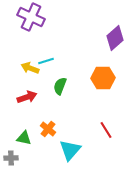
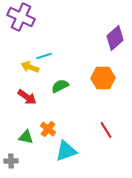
purple cross: moved 10 px left
cyan line: moved 2 px left, 5 px up
yellow arrow: moved 1 px up
green semicircle: rotated 42 degrees clockwise
red arrow: rotated 54 degrees clockwise
green triangle: moved 2 px right, 1 px up
cyan triangle: moved 4 px left, 1 px down; rotated 30 degrees clockwise
gray cross: moved 3 px down
